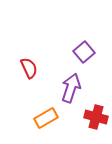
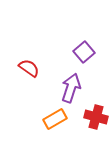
red semicircle: rotated 30 degrees counterclockwise
orange rectangle: moved 9 px right, 1 px down
